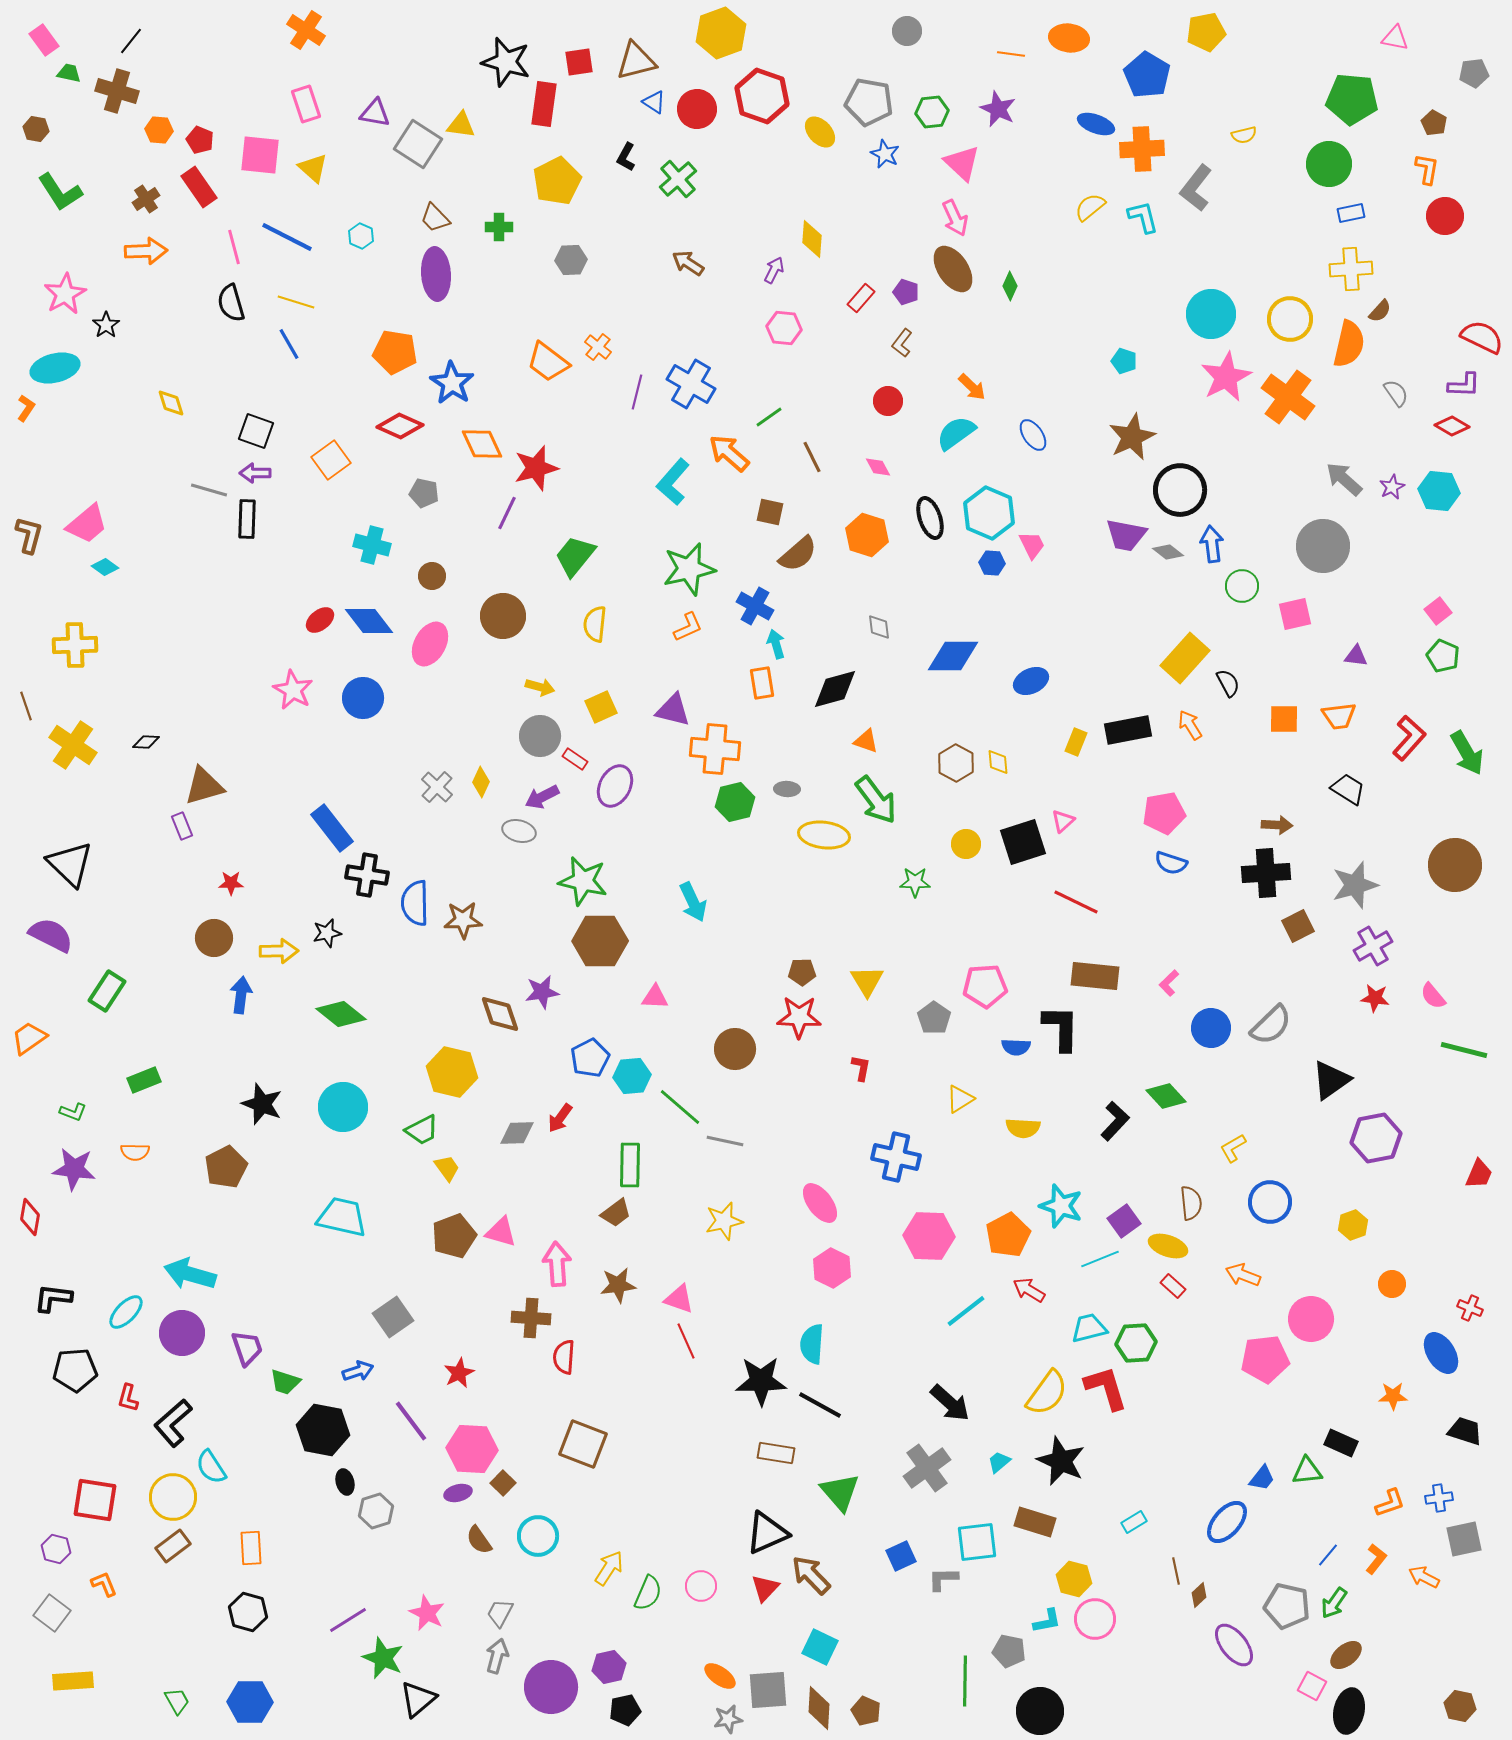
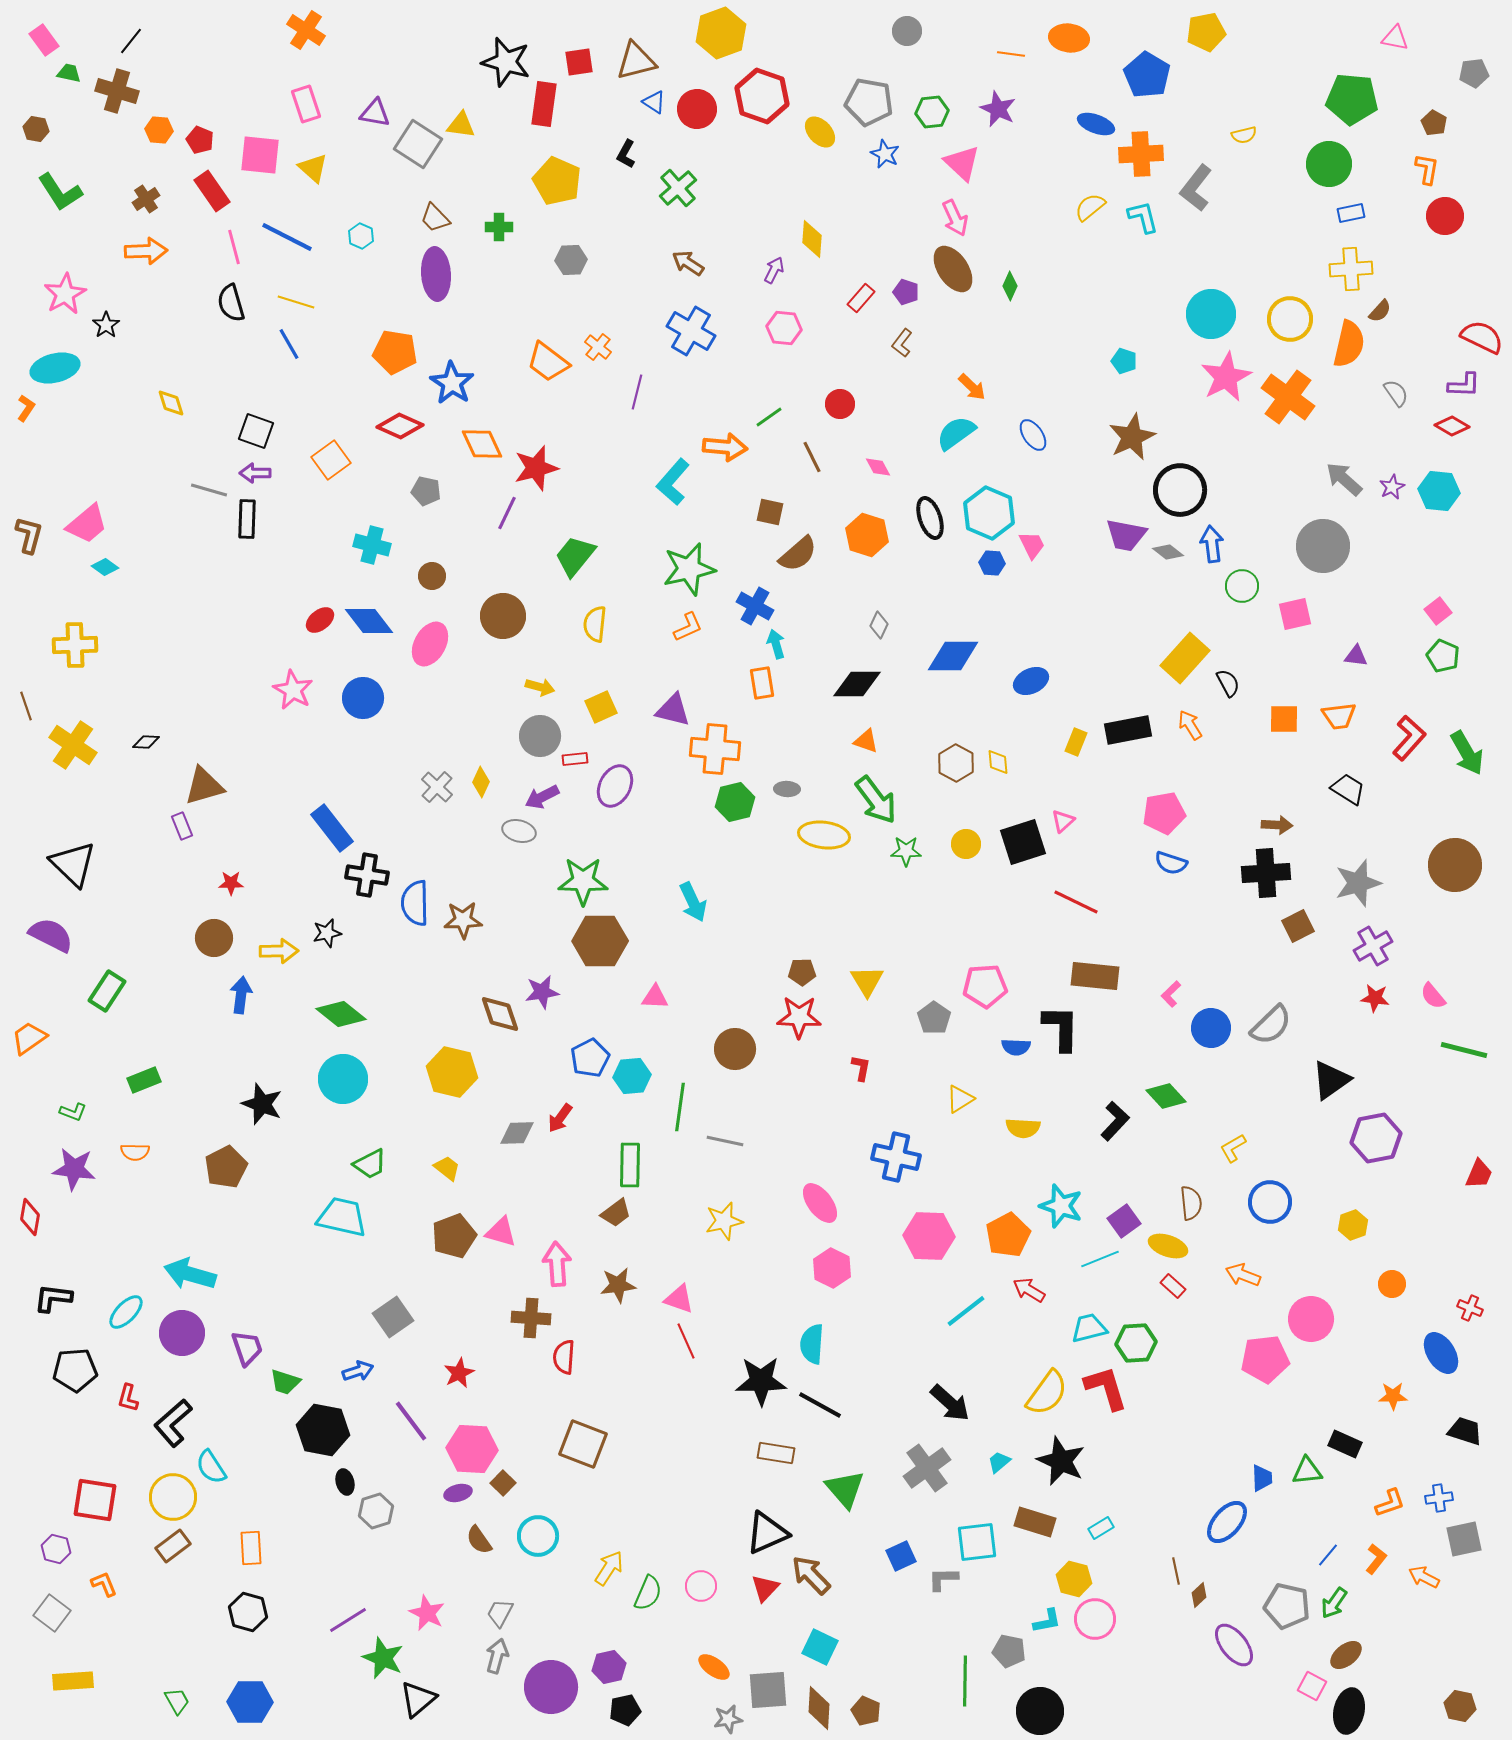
orange cross at (1142, 149): moved 1 px left, 5 px down
black L-shape at (626, 157): moved 3 px up
green cross at (678, 179): moved 9 px down
yellow pentagon at (557, 181): rotated 21 degrees counterclockwise
red rectangle at (199, 187): moved 13 px right, 4 px down
blue cross at (691, 384): moved 53 px up
red circle at (888, 401): moved 48 px left, 3 px down
orange arrow at (729, 453): moved 4 px left, 6 px up; rotated 144 degrees clockwise
gray pentagon at (424, 493): moved 2 px right, 2 px up
gray diamond at (879, 627): moved 2 px up; rotated 32 degrees clockwise
black diamond at (835, 689): moved 22 px right, 5 px up; rotated 15 degrees clockwise
red rectangle at (575, 759): rotated 40 degrees counterclockwise
black triangle at (70, 864): moved 3 px right
green star at (583, 881): rotated 12 degrees counterclockwise
green star at (915, 882): moved 9 px left, 31 px up
gray star at (1355, 885): moved 3 px right, 2 px up
pink L-shape at (1169, 983): moved 2 px right, 11 px down
cyan circle at (343, 1107): moved 28 px up
green line at (680, 1107): rotated 57 degrees clockwise
green trapezoid at (422, 1130): moved 52 px left, 34 px down
yellow trapezoid at (447, 1168): rotated 16 degrees counterclockwise
black rectangle at (1341, 1443): moved 4 px right, 1 px down
blue trapezoid at (1262, 1478): rotated 40 degrees counterclockwise
green triangle at (840, 1492): moved 5 px right, 3 px up
cyan rectangle at (1134, 1522): moved 33 px left, 6 px down
orange ellipse at (720, 1676): moved 6 px left, 9 px up
